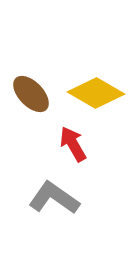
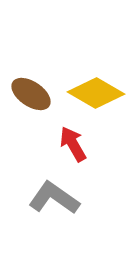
brown ellipse: rotated 12 degrees counterclockwise
